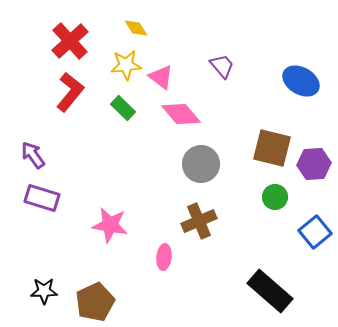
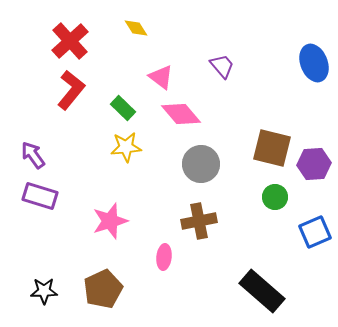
yellow star: moved 82 px down
blue ellipse: moved 13 px right, 18 px up; rotated 39 degrees clockwise
red L-shape: moved 1 px right, 2 px up
purple rectangle: moved 2 px left, 2 px up
brown cross: rotated 12 degrees clockwise
pink star: moved 4 px up; rotated 27 degrees counterclockwise
blue square: rotated 16 degrees clockwise
black rectangle: moved 8 px left
brown pentagon: moved 8 px right, 13 px up
